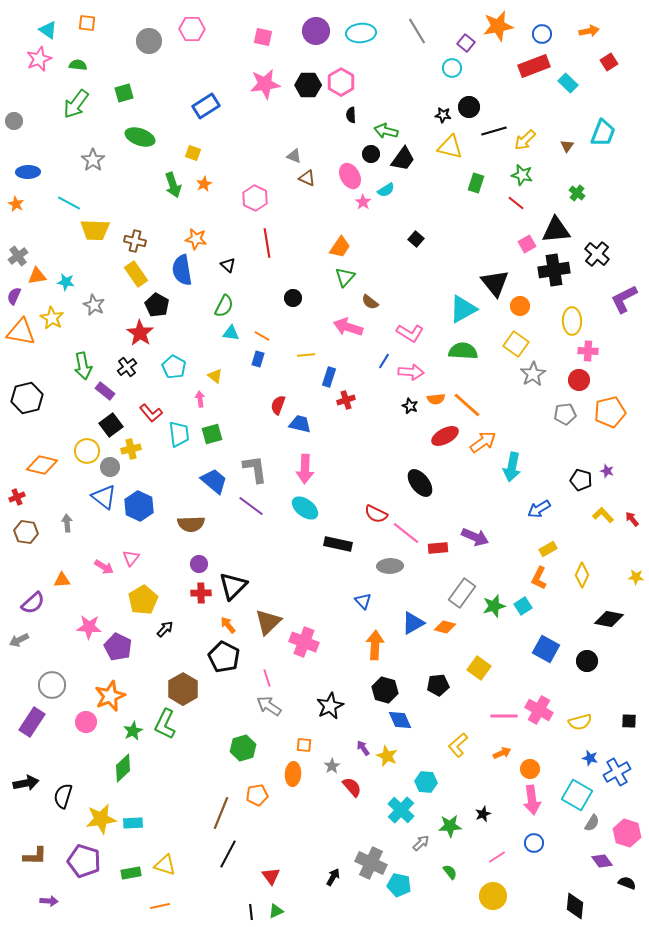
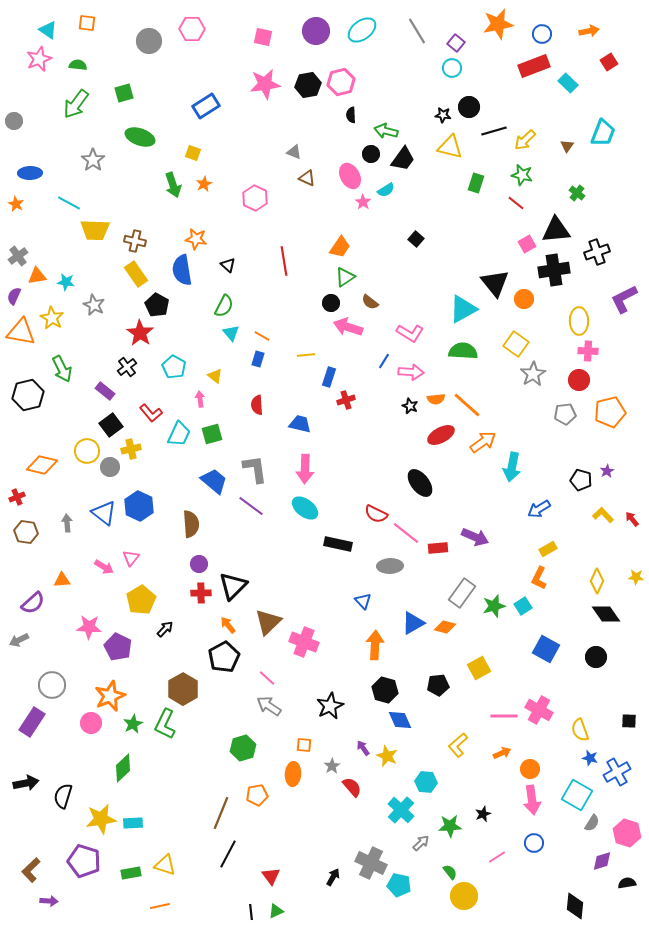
orange star at (498, 26): moved 2 px up
cyan ellipse at (361, 33): moved 1 px right, 3 px up; rotated 32 degrees counterclockwise
purple square at (466, 43): moved 10 px left
pink hexagon at (341, 82): rotated 16 degrees clockwise
black hexagon at (308, 85): rotated 10 degrees counterclockwise
gray triangle at (294, 156): moved 4 px up
blue ellipse at (28, 172): moved 2 px right, 1 px down
red line at (267, 243): moved 17 px right, 18 px down
black cross at (597, 254): moved 2 px up; rotated 30 degrees clockwise
green triangle at (345, 277): rotated 15 degrees clockwise
black circle at (293, 298): moved 38 px right, 5 px down
orange circle at (520, 306): moved 4 px right, 7 px up
yellow ellipse at (572, 321): moved 7 px right
cyan triangle at (231, 333): rotated 42 degrees clockwise
green arrow at (83, 366): moved 21 px left, 3 px down; rotated 16 degrees counterclockwise
black hexagon at (27, 398): moved 1 px right, 3 px up
red semicircle at (278, 405): moved 21 px left; rotated 24 degrees counterclockwise
cyan trapezoid at (179, 434): rotated 32 degrees clockwise
red ellipse at (445, 436): moved 4 px left, 1 px up
purple star at (607, 471): rotated 24 degrees clockwise
blue triangle at (104, 497): moved 16 px down
brown semicircle at (191, 524): rotated 92 degrees counterclockwise
yellow diamond at (582, 575): moved 15 px right, 6 px down
yellow pentagon at (143, 600): moved 2 px left
black diamond at (609, 619): moved 3 px left, 5 px up; rotated 44 degrees clockwise
black pentagon at (224, 657): rotated 16 degrees clockwise
black circle at (587, 661): moved 9 px right, 4 px up
yellow square at (479, 668): rotated 25 degrees clockwise
pink line at (267, 678): rotated 30 degrees counterclockwise
pink circle at (86, 722): moved 5 px right, 1 px down
yellow semicircle at (580, 722): moved 8 px down; rotated 85 degrees clockwise
green star at (133, 731): moved 7 px up
brown L-shape at (35, 856): moved 4 px left, 14 px down; rotated 135 degrees clockwise
purple diamond at (602, 861): rotated 70 degrees counterclockwise
black semicircle at (627, 883): rotated 30 degrees counterclockwise
yellow circle at (493, 896): moved 29 px left
